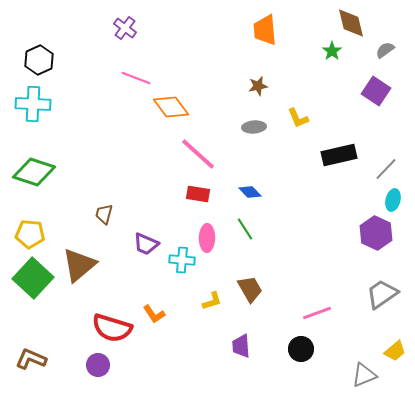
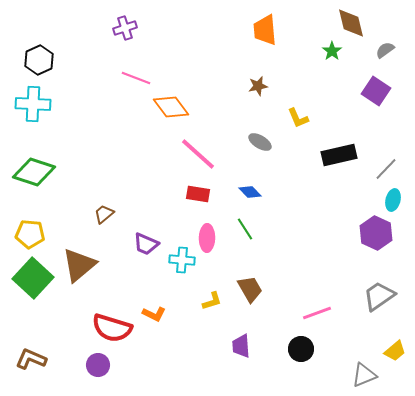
purple cross at (125, 28): rotated 35 degrees clockwise
gray ellipse at (254, 127): moved 6 px right, 15 px down; rotated 35 degrees clockwise
brown trapezoid at (104, 214): rotated 35 degrees clockwise
gray trapezoid at (382, 294): moved 3 px left, 2 px down
orange L-shape at (154, 314): rotated 30 degrees counterclockwise
